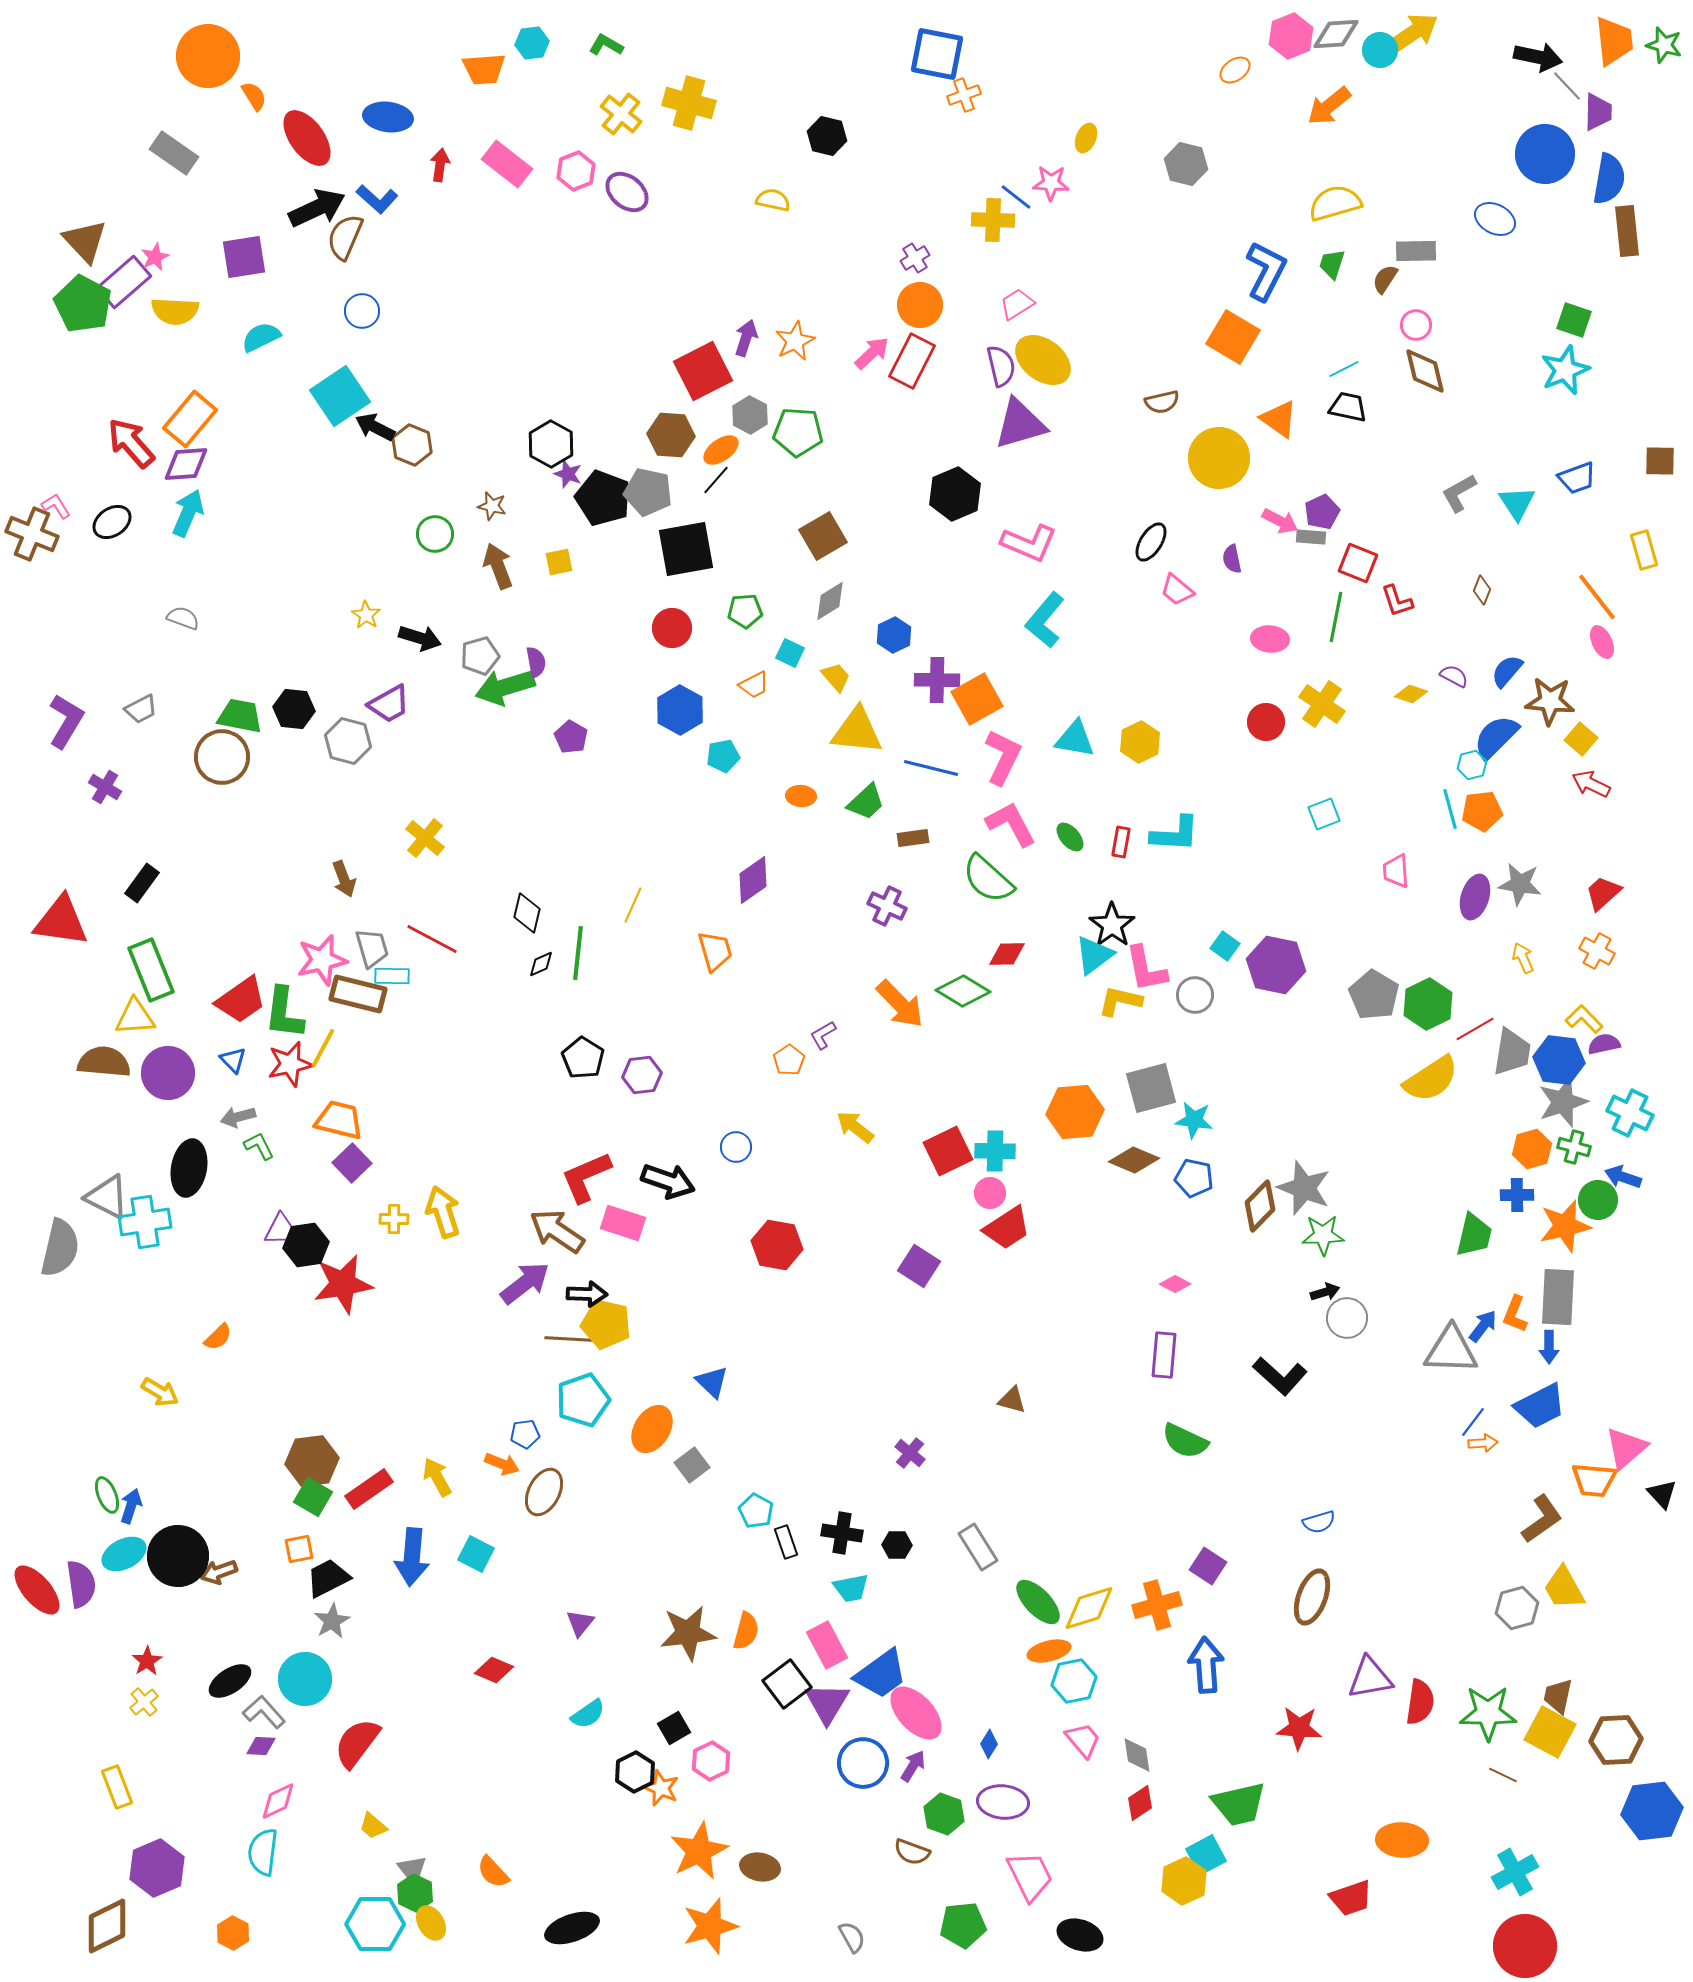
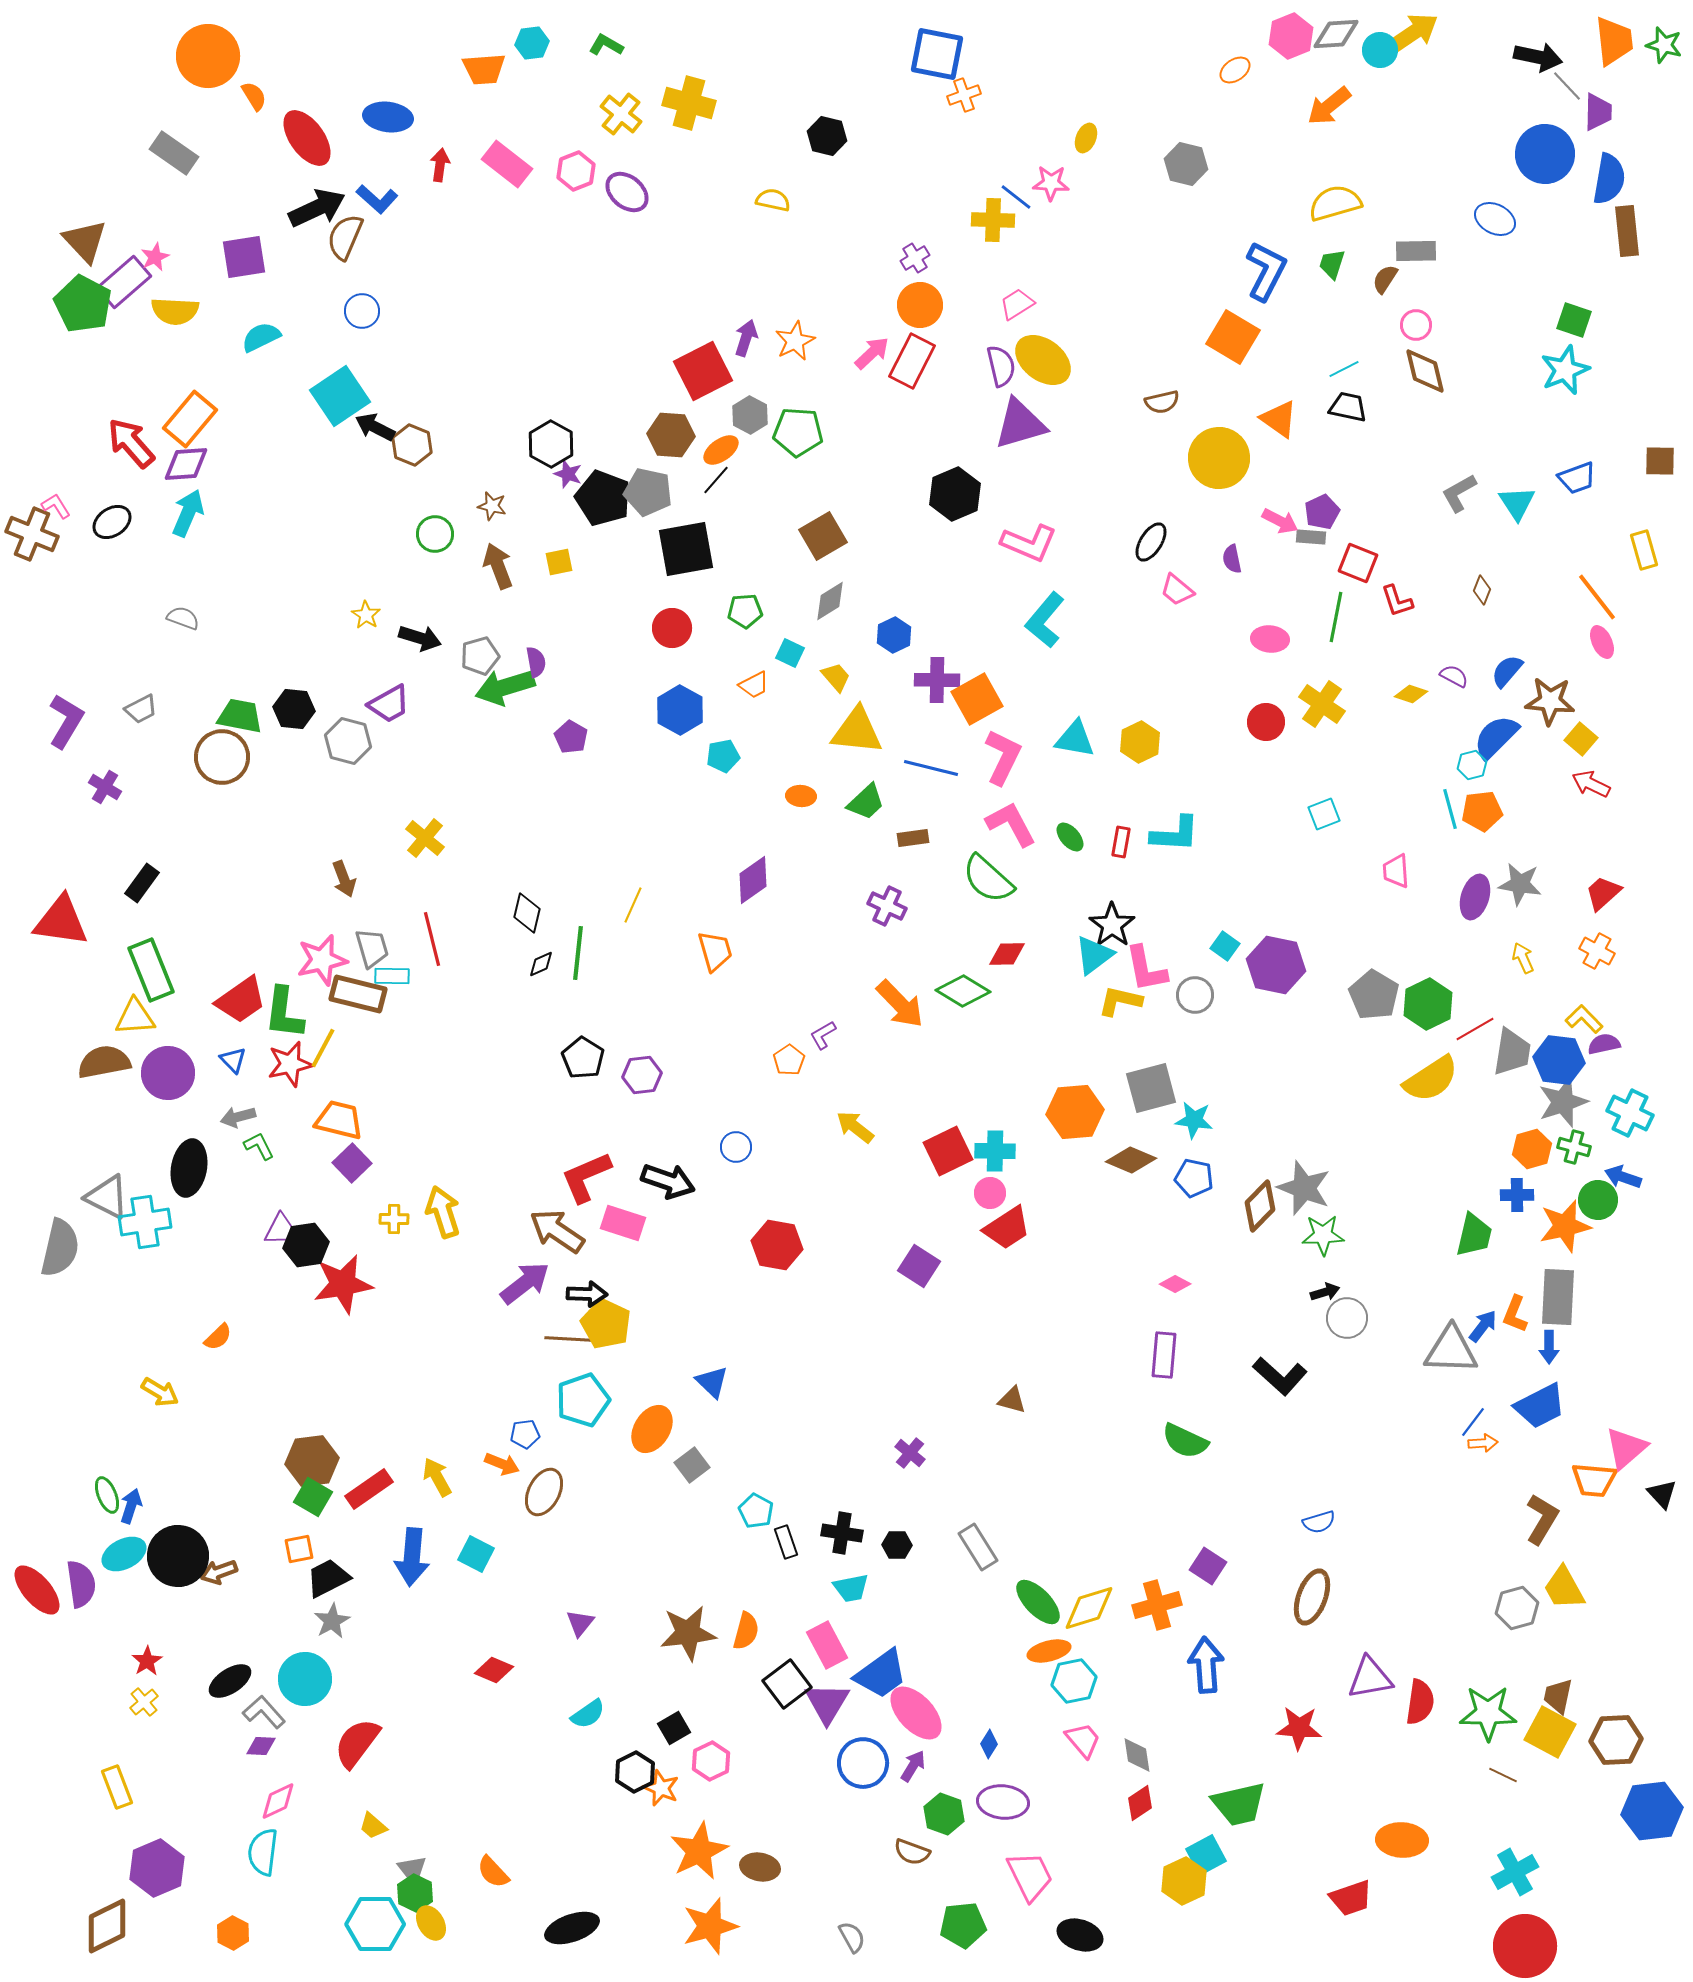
red line at (432, 939): rotated 48 degrees clockwise
brown semicircle at (104, 1062): rotated 16 degrees counterclockwise
brown diamond at (1134, 1160): moved 3 px left
yellow pentagon at (606, 1324): rotated 12 degrees clockwise
brown L-shape at (1542, 1519): rotated 24 degrees counterclockwise
